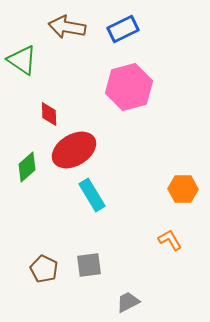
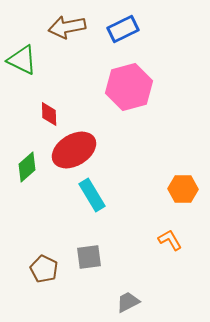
brown arrow: rotated 21 degrees counterclockwise
green triangle: rotated 8 degrees counterclockwise
gray square: moved 8 px up
